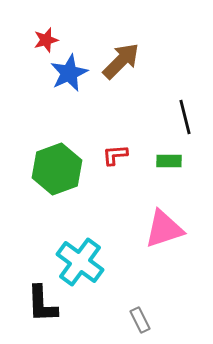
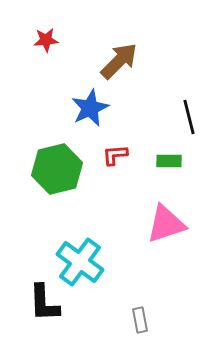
red star: rotated 10 degrees clockwise
brown arrow: moved 2 px left
blue star: moved 21 px right, 35 px down
black line: moved 4 px right
green hexagon: rotated 6 degrees clockwise
pink triangle: moved 2 px right, 5 px up
black L-shape: moved 2 px right, 1 px up
gray rectangle: rotated 15 degrees clockwise
